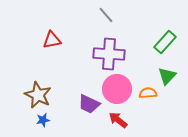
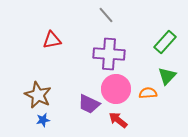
pink circle: moved 1 px left
